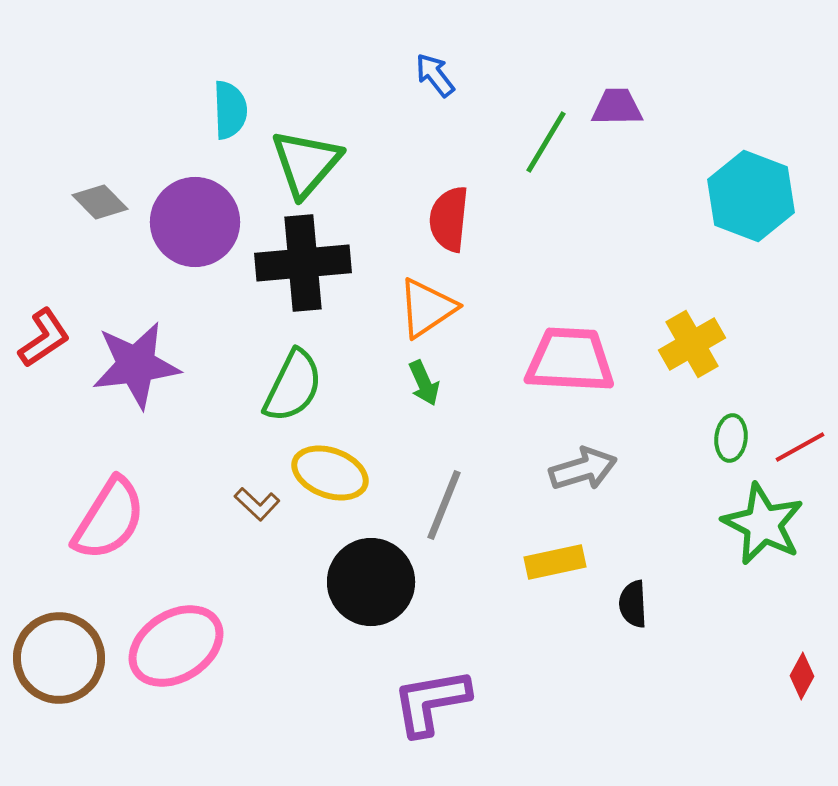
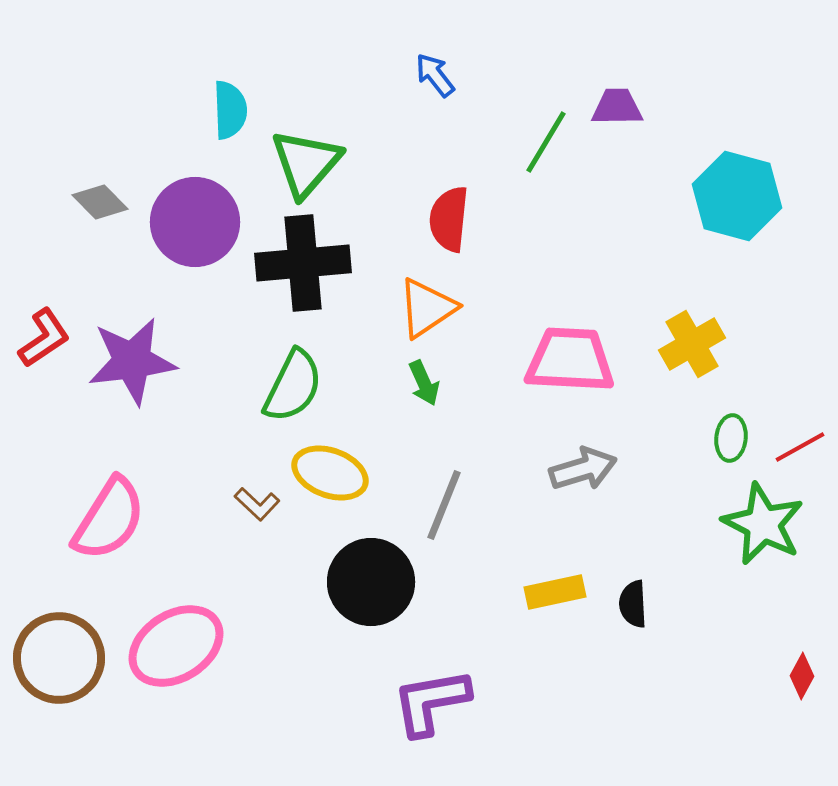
cyan hexagon: moved 14 px left; rotated 6 degrees counterclockwise
purple star: moved 4 px left, 4 px up
yellow rectangle: moved 30 px down
